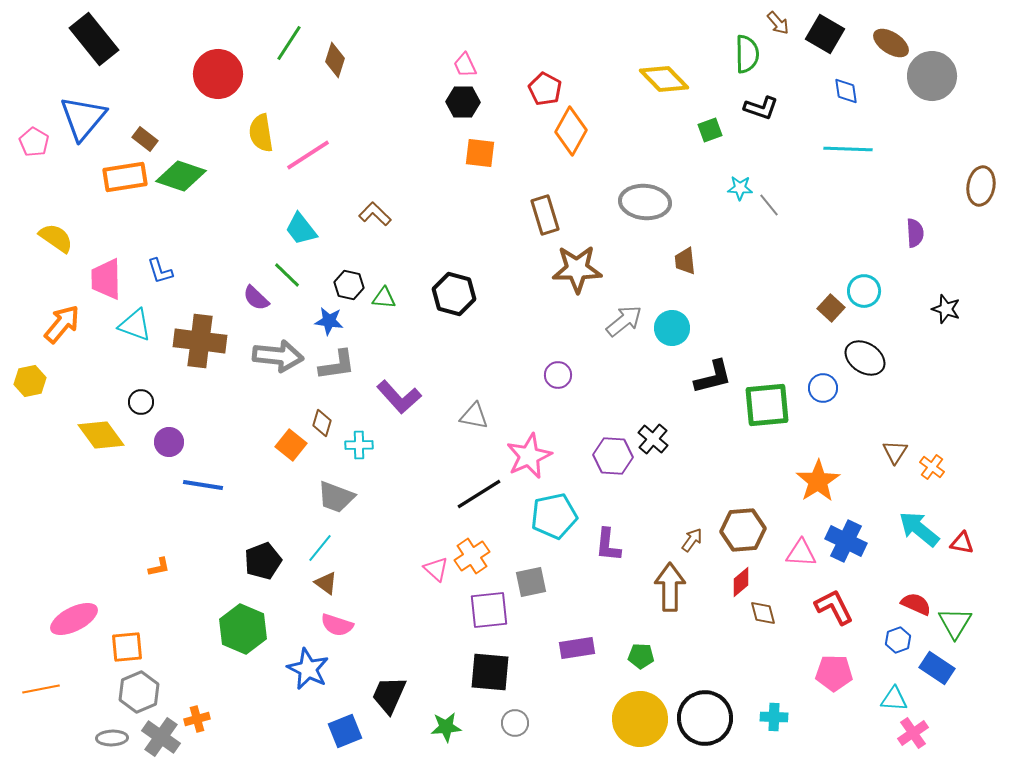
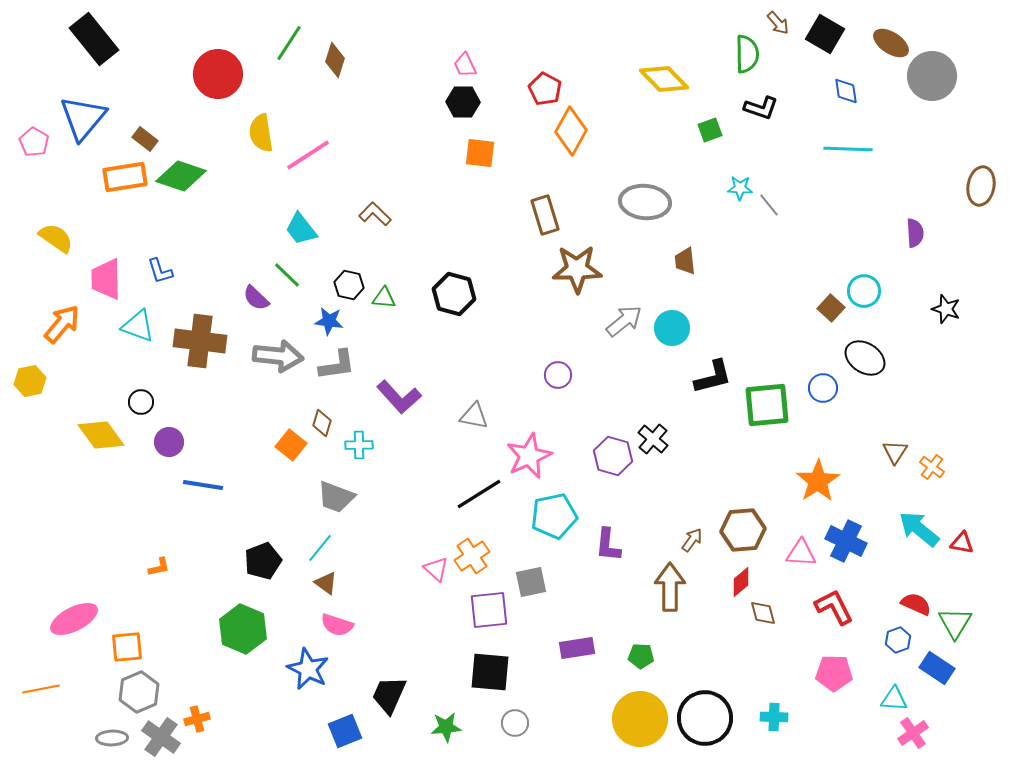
cyan triangle at (135, 325): moved 3 px right, 1 px down
purple hexagon at (613, 456): rotated 12 degrees clockwise
